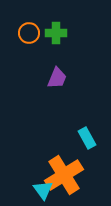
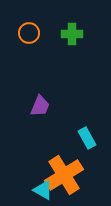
green cross: moved 16 px right, 1 px down
purple trapezoid: moved 17 px left, 28 px down
cyan triangle: rotated 25 degrees counterclockwise
